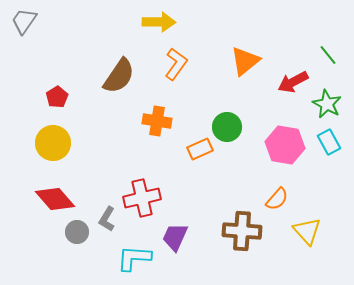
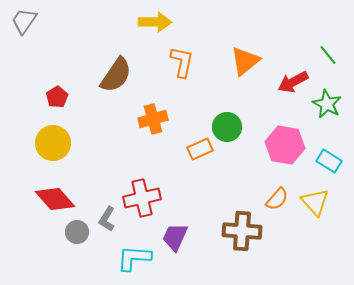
yellow arrow: moved 4 px left
orange L-shape: moved 6 px right, 2 px up; rotated 24 degrees counterclockwise
brown semicircle: moved 3 px left, 1 px up
orange cross: moved 4 px left, 2 px up; rotated 24 degrees counterclockwise
cyan rectangle: moved 19 px down; rotated 30 degrees counterclockwise
yellow triangle: moved 8 px right, 29 px up
